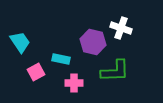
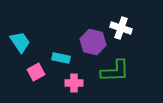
cyan rectangle: moved 1 px up
